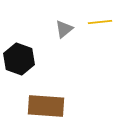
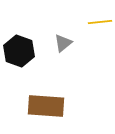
gray triangle: moved 1 px left, 14 px down
black hexagon: moved 8 px up
